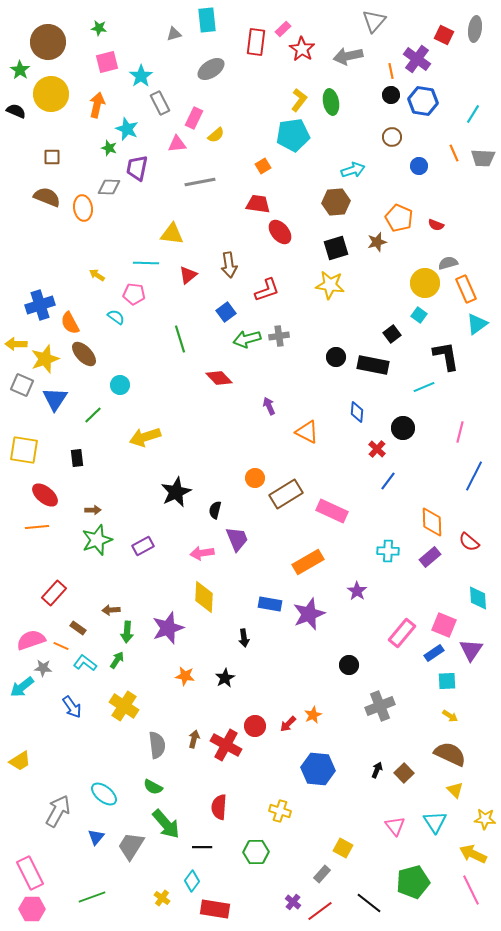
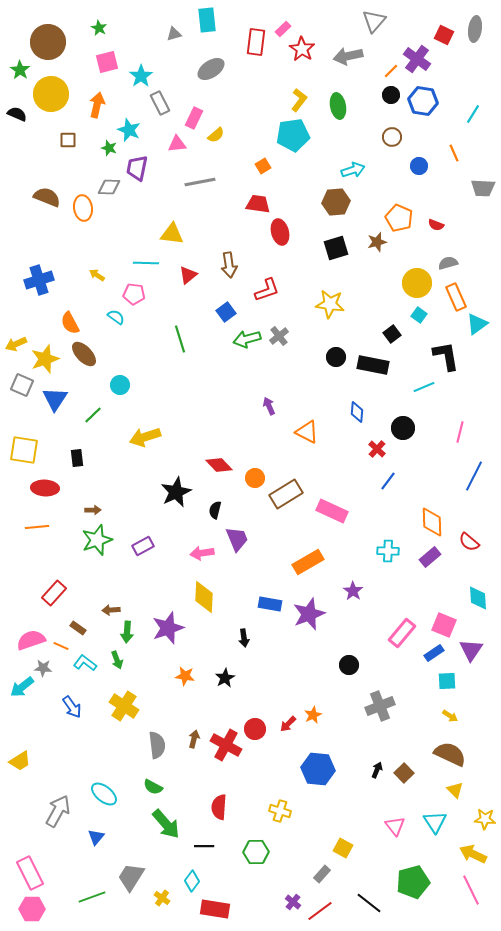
green star at (99, 28): rotated 21 degrees clockwise
orange line at (391, 71): rotated 56 degrees clockwise
green ellipse at (331, 102): moved 7 px right, 4 px down
black semicircle at (16, 111): moved 1 px right, 3 px down
cyan star at (127, 129): moved 2 px right, 1 px down
brown square at (52, 157): moved 16 px right, 17 px up
gray trapezoid at (483, 158): moved 30 px down
red ellipse at (280, 232): rotated 25 degrees clockwise
yellow circle at (425, 283): moved 8 px left
yellow star at (330, 285): moved 19 px down
orange rectangle at (466, 289): moved 10 px left, 8 px down
blue cross at (40, 305): moved 1 px left, 25 px up
gray cross at (279, 336): rotated 30 degrees counterclockwise
yellow arrow at (16, 344): rotated 25 degrees counterclockwise
red diamond at (219, 378): moved 87 px down
red ellipse at (45, 495): moved 7 px up; rotated 36 degrees counterclockwise
purple star at (357, 591): moved 4 px left
green arrow at (117, 660): rotated 126 degrees clockwise
red circle at (255, 726): moved 3 px down
gray trapezoid at (131, 846): moved 31 px down
black line at (202, 847): moved 2 px right, 1 px up
